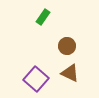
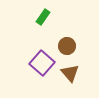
brown triangle: rotated 24 degrees clockwise
purple square: moved 6 px right, 16 px up
